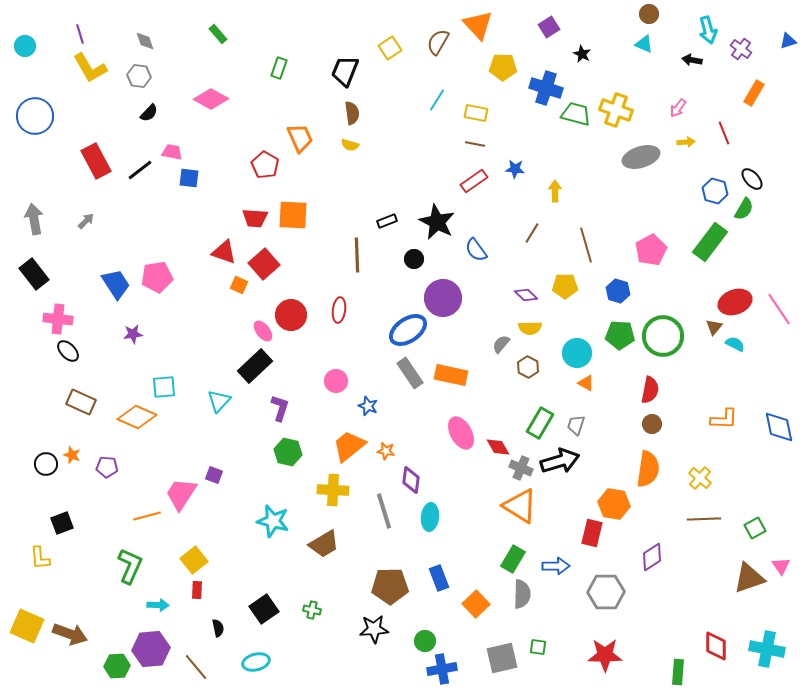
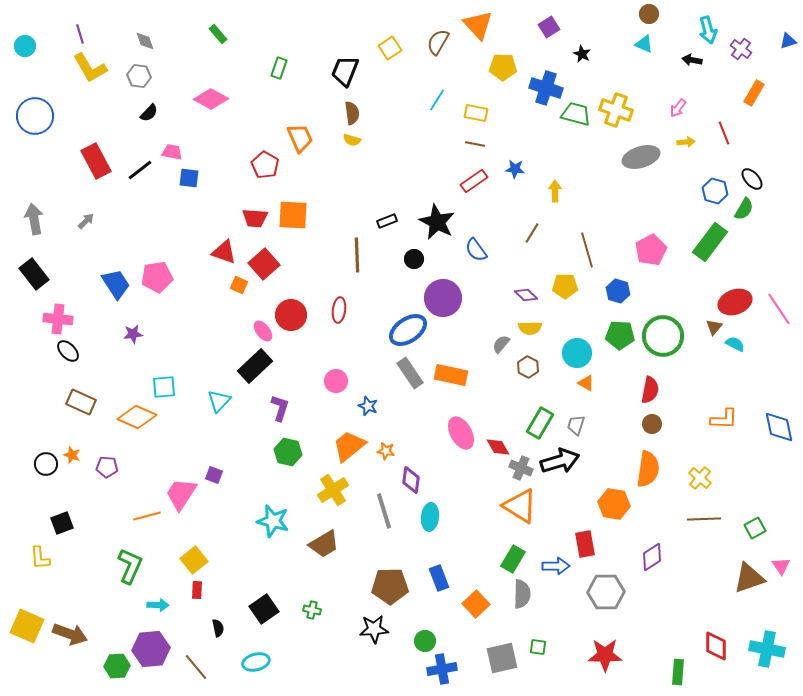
yellow semicircle at (350, 145): moved 2 px right, 5 px up
brown line at (586, 245): moved 1 px right, 5 px down
yellow cross at (333, 490): rotated 36 degrees counterclockwise
red rectangle at (592, 533): moved 7 px left, 11 px down; rotated 24 degrees counterclockwise
